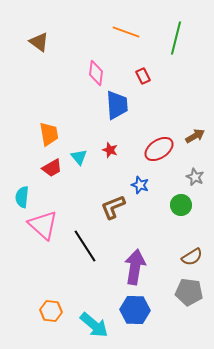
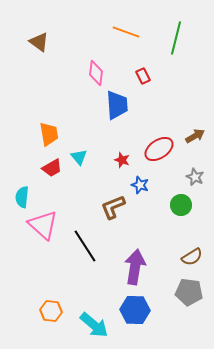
red star: moved 12 px right, 10 px down
